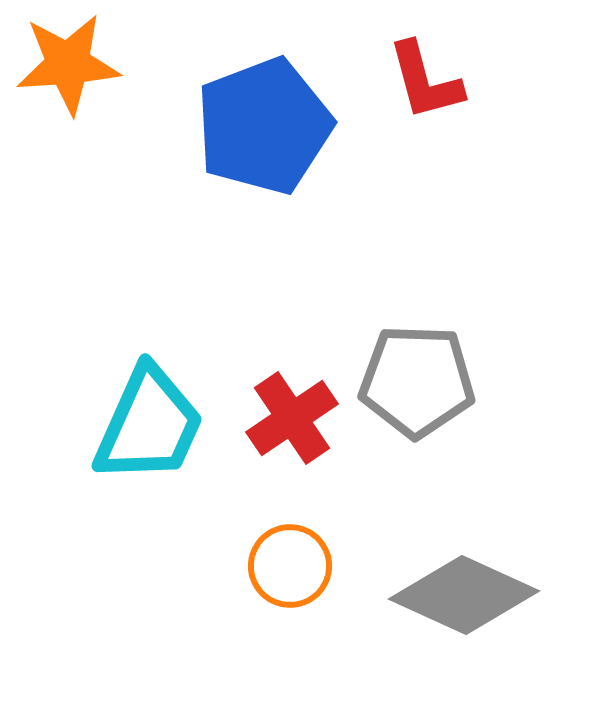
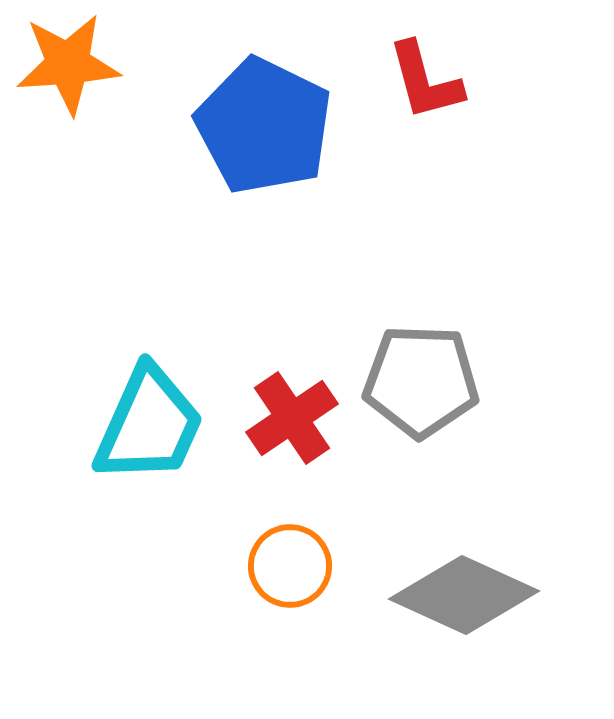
blue pentagon: rotated 25 degrees counterclockwise
gray pentagon: moved 4 px right
